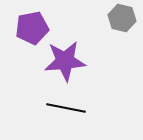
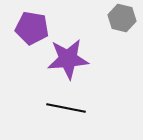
purple pentagon: rotated 20 degrees clockwise
purple star: moved 3 px right, 2 px up
